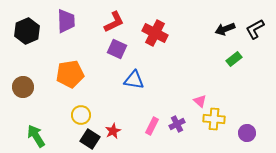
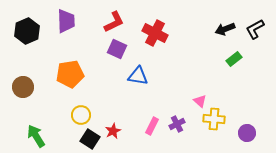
blue triangle: moved 4 px right, 4 px up
